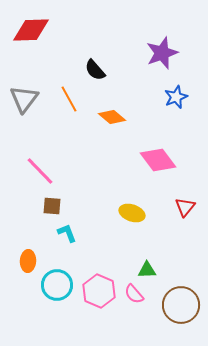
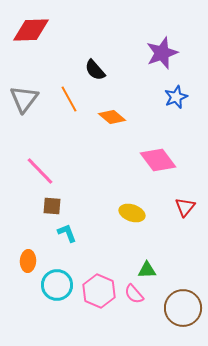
brown circle: moved 2 px right, 3 px down
